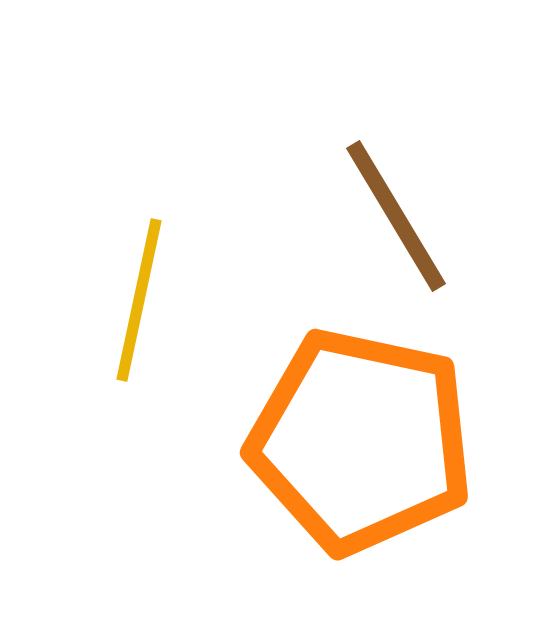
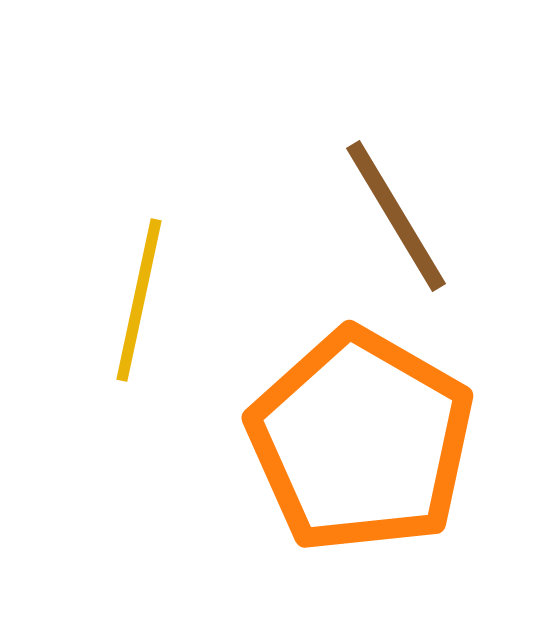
orange pentagon: rotated 18 degrees clockwise
